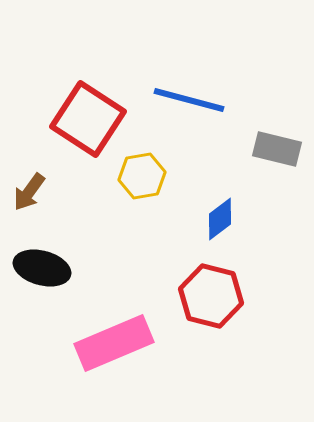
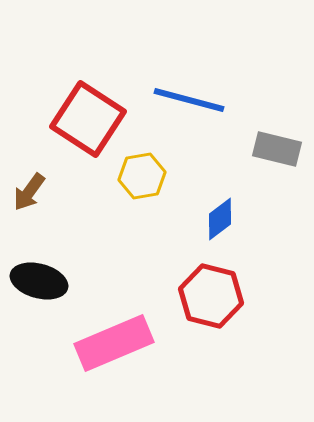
black ellipse: moved 3 px left, 13 px down
